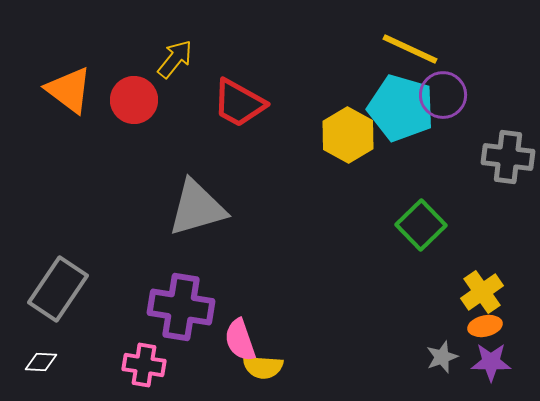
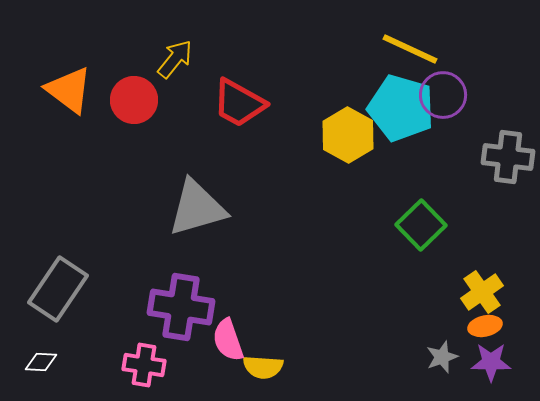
pink semicircle: moved 12 px left
